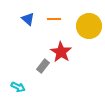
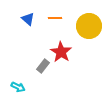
orange line: moved 1 px right, 1 px up
